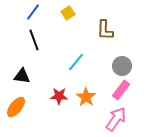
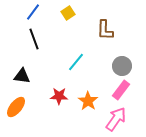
black line: moved 1 px up
orange star: moved 2 px right, 4 px down
